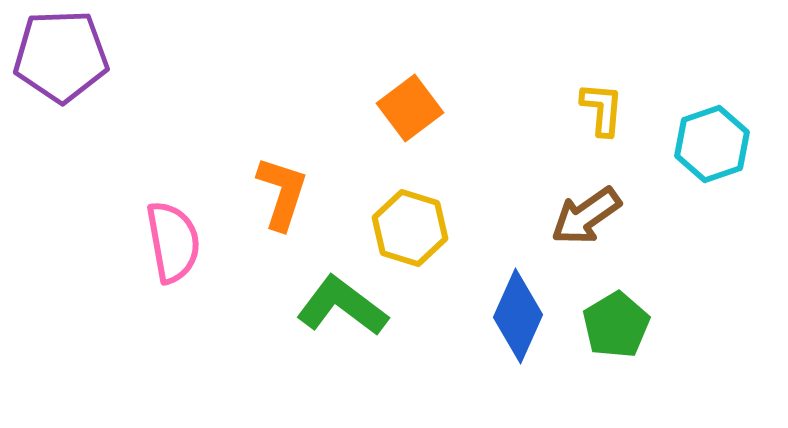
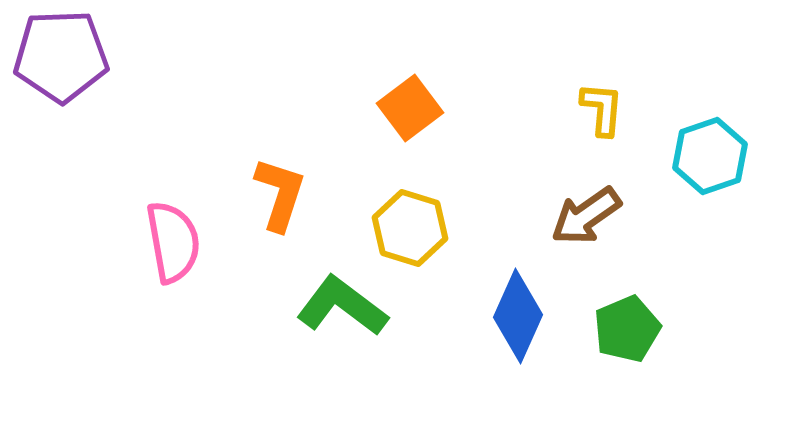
cyan hexagon: moved 2 px left, 12 px down
orange L-shape: moved 2 px left, 1 px down
green pentagon: moved 11 px right, 4 px down; rotated 8 degrees clockwise
